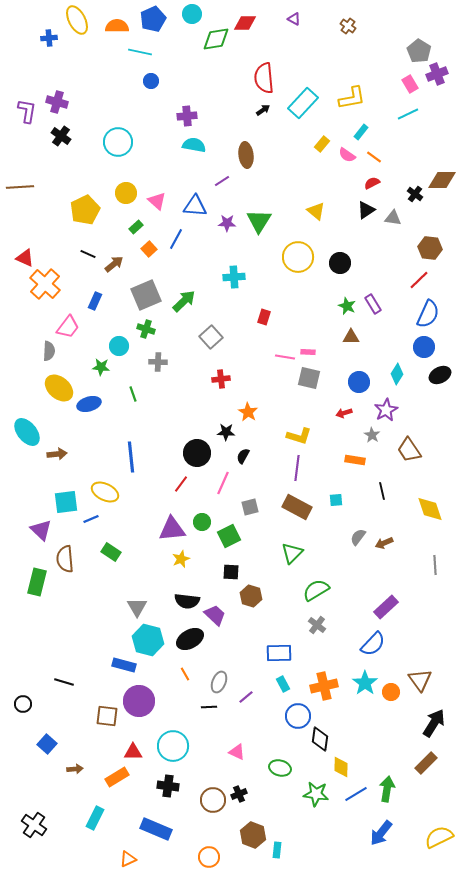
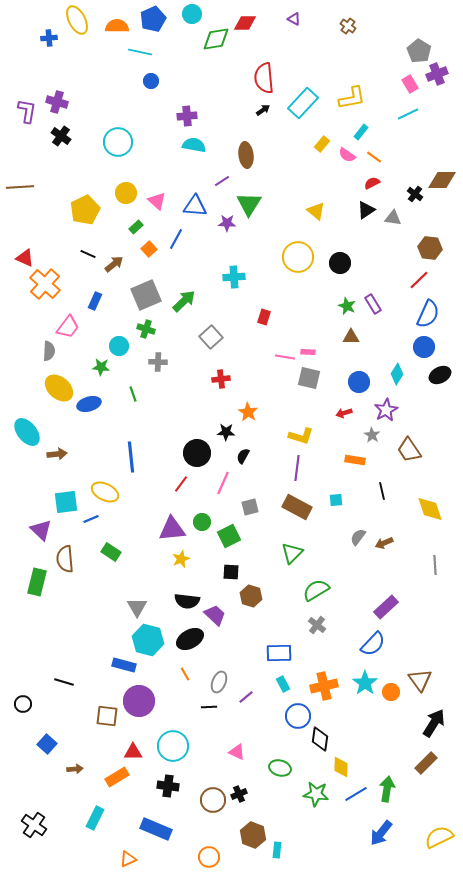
green triangle at (259, 221): moved 10 px left, 17 px up
yellow L-shape at (299, 436): moved 2 px right
